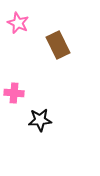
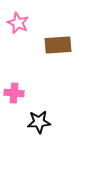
brown rectangle: rotated 68 degrees counterclockwise
black star: moved 1 px left, 2 px down
